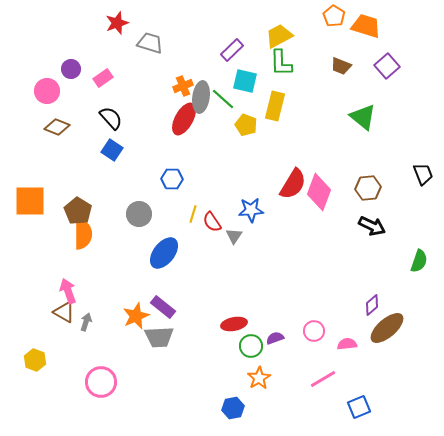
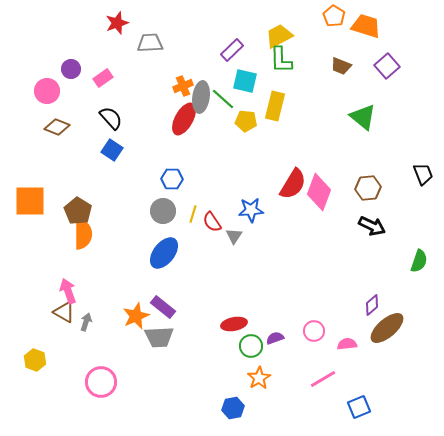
gray trapezoid at (150, 43): rotated 20 degrees counterclockwise
green L-shape at (281, 63): moved 3 px up
yellow pentagon at (246, 125): moved 4 px up; rotated 15 degrees counterclockwise
gray circle at (139, 214): moved 24 px right, 3 px up
